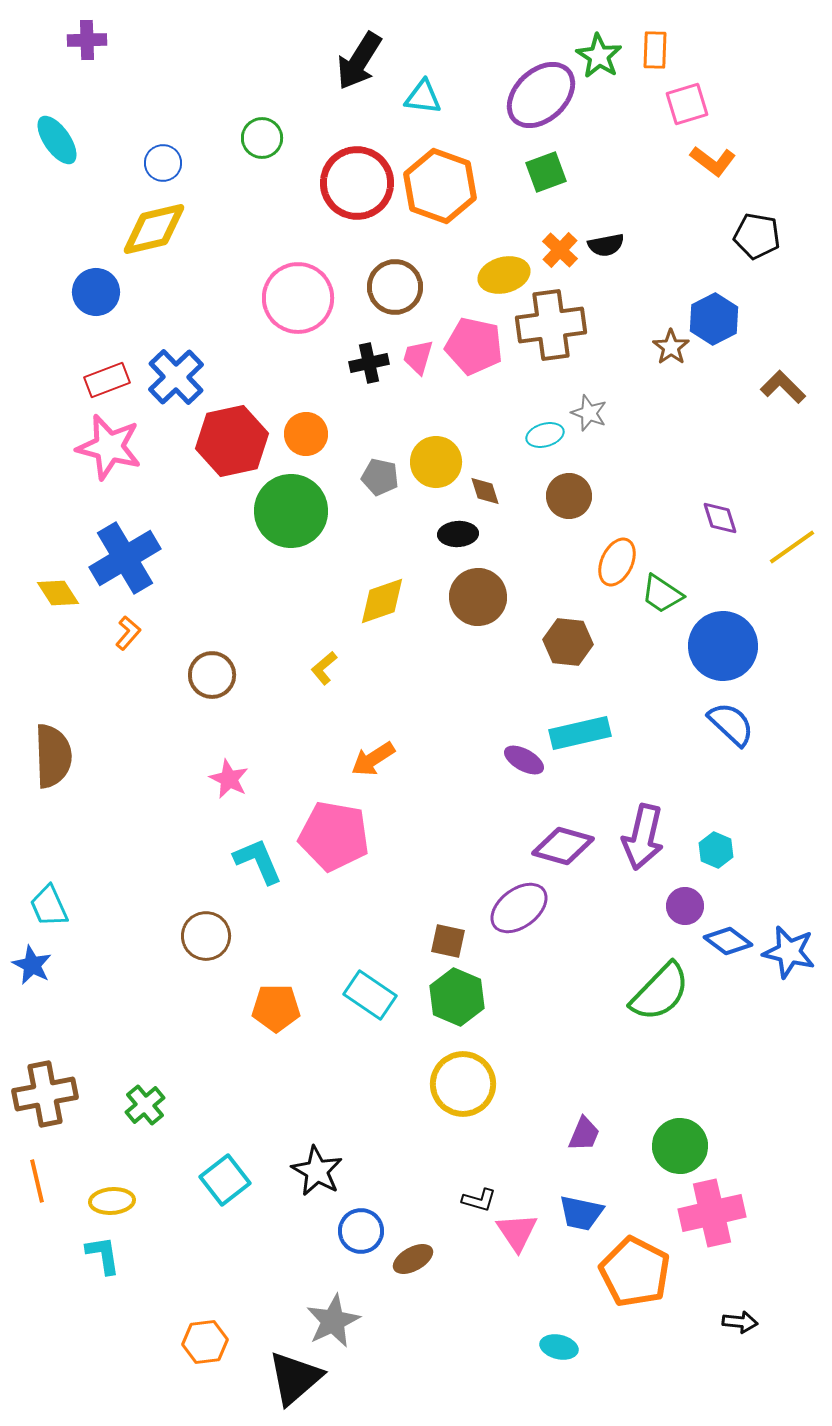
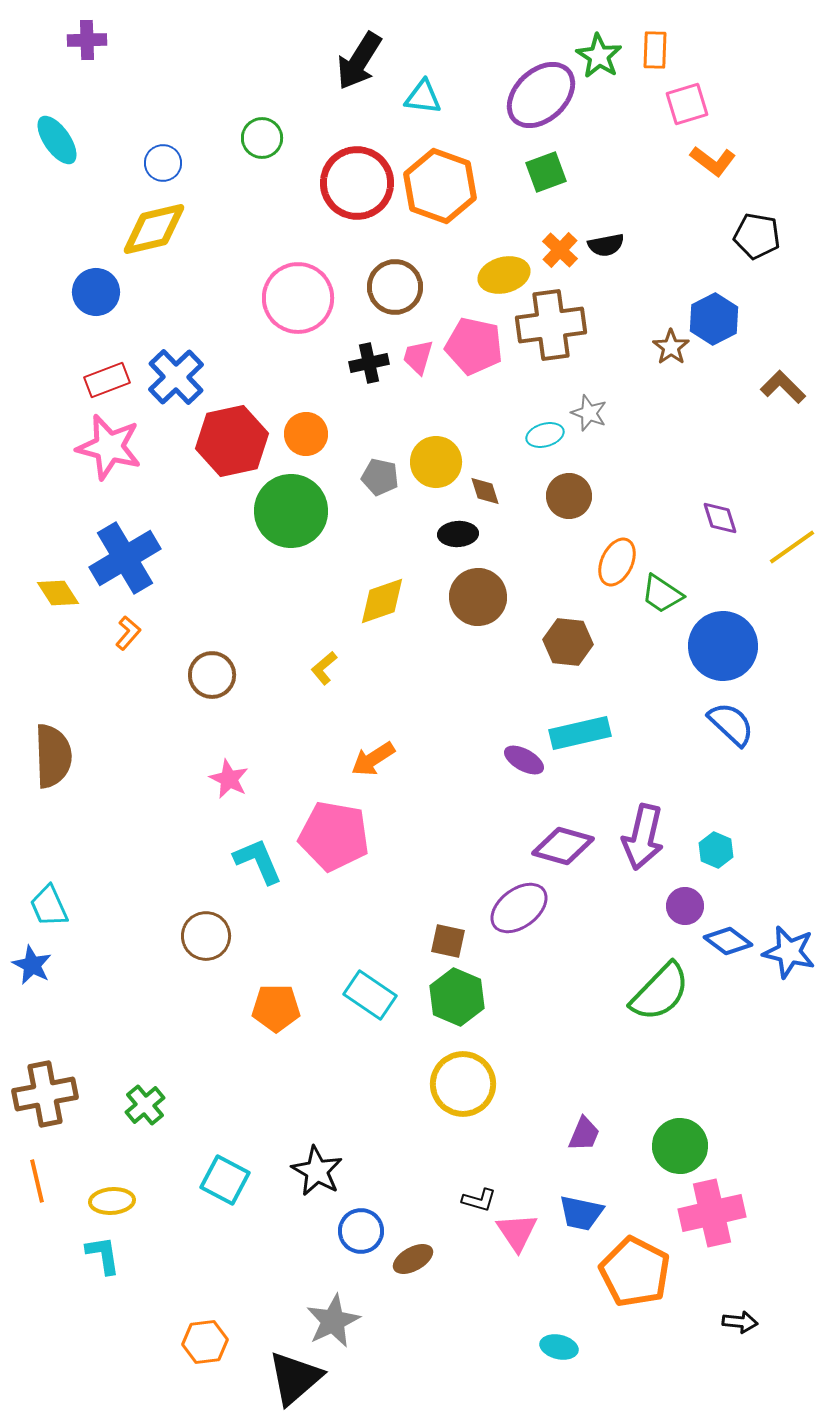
cyan square at (225, 1180): rotated 24 degrees counterclockwise
